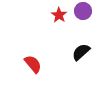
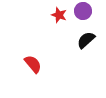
red star: rotated 14 degrees counterclockwise
black semicircle: moved 5 px right, 12 px up
